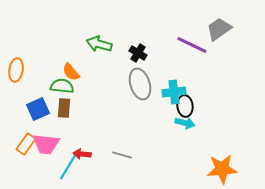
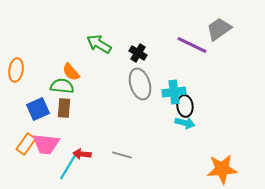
green arrow: rotated 15 degrees clockwise
